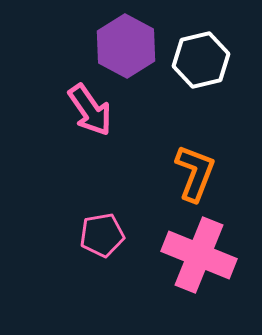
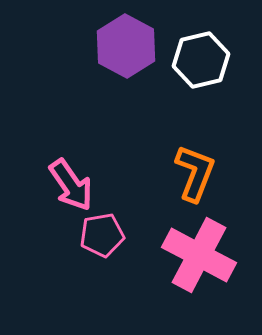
pink arrow: moved 19 px left, 75 px down
pink cross: rotated 6 degrees clockwise
